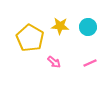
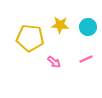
yellow star: moved 1 px up
yellow pentagon: rotated 24 degrees counterclockwise
pink line: moved 4 px left, 4 px up
